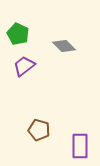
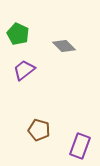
purple trapezoid: moved 4 px down
purple rectangle: rotated 20 degrees clockwise
